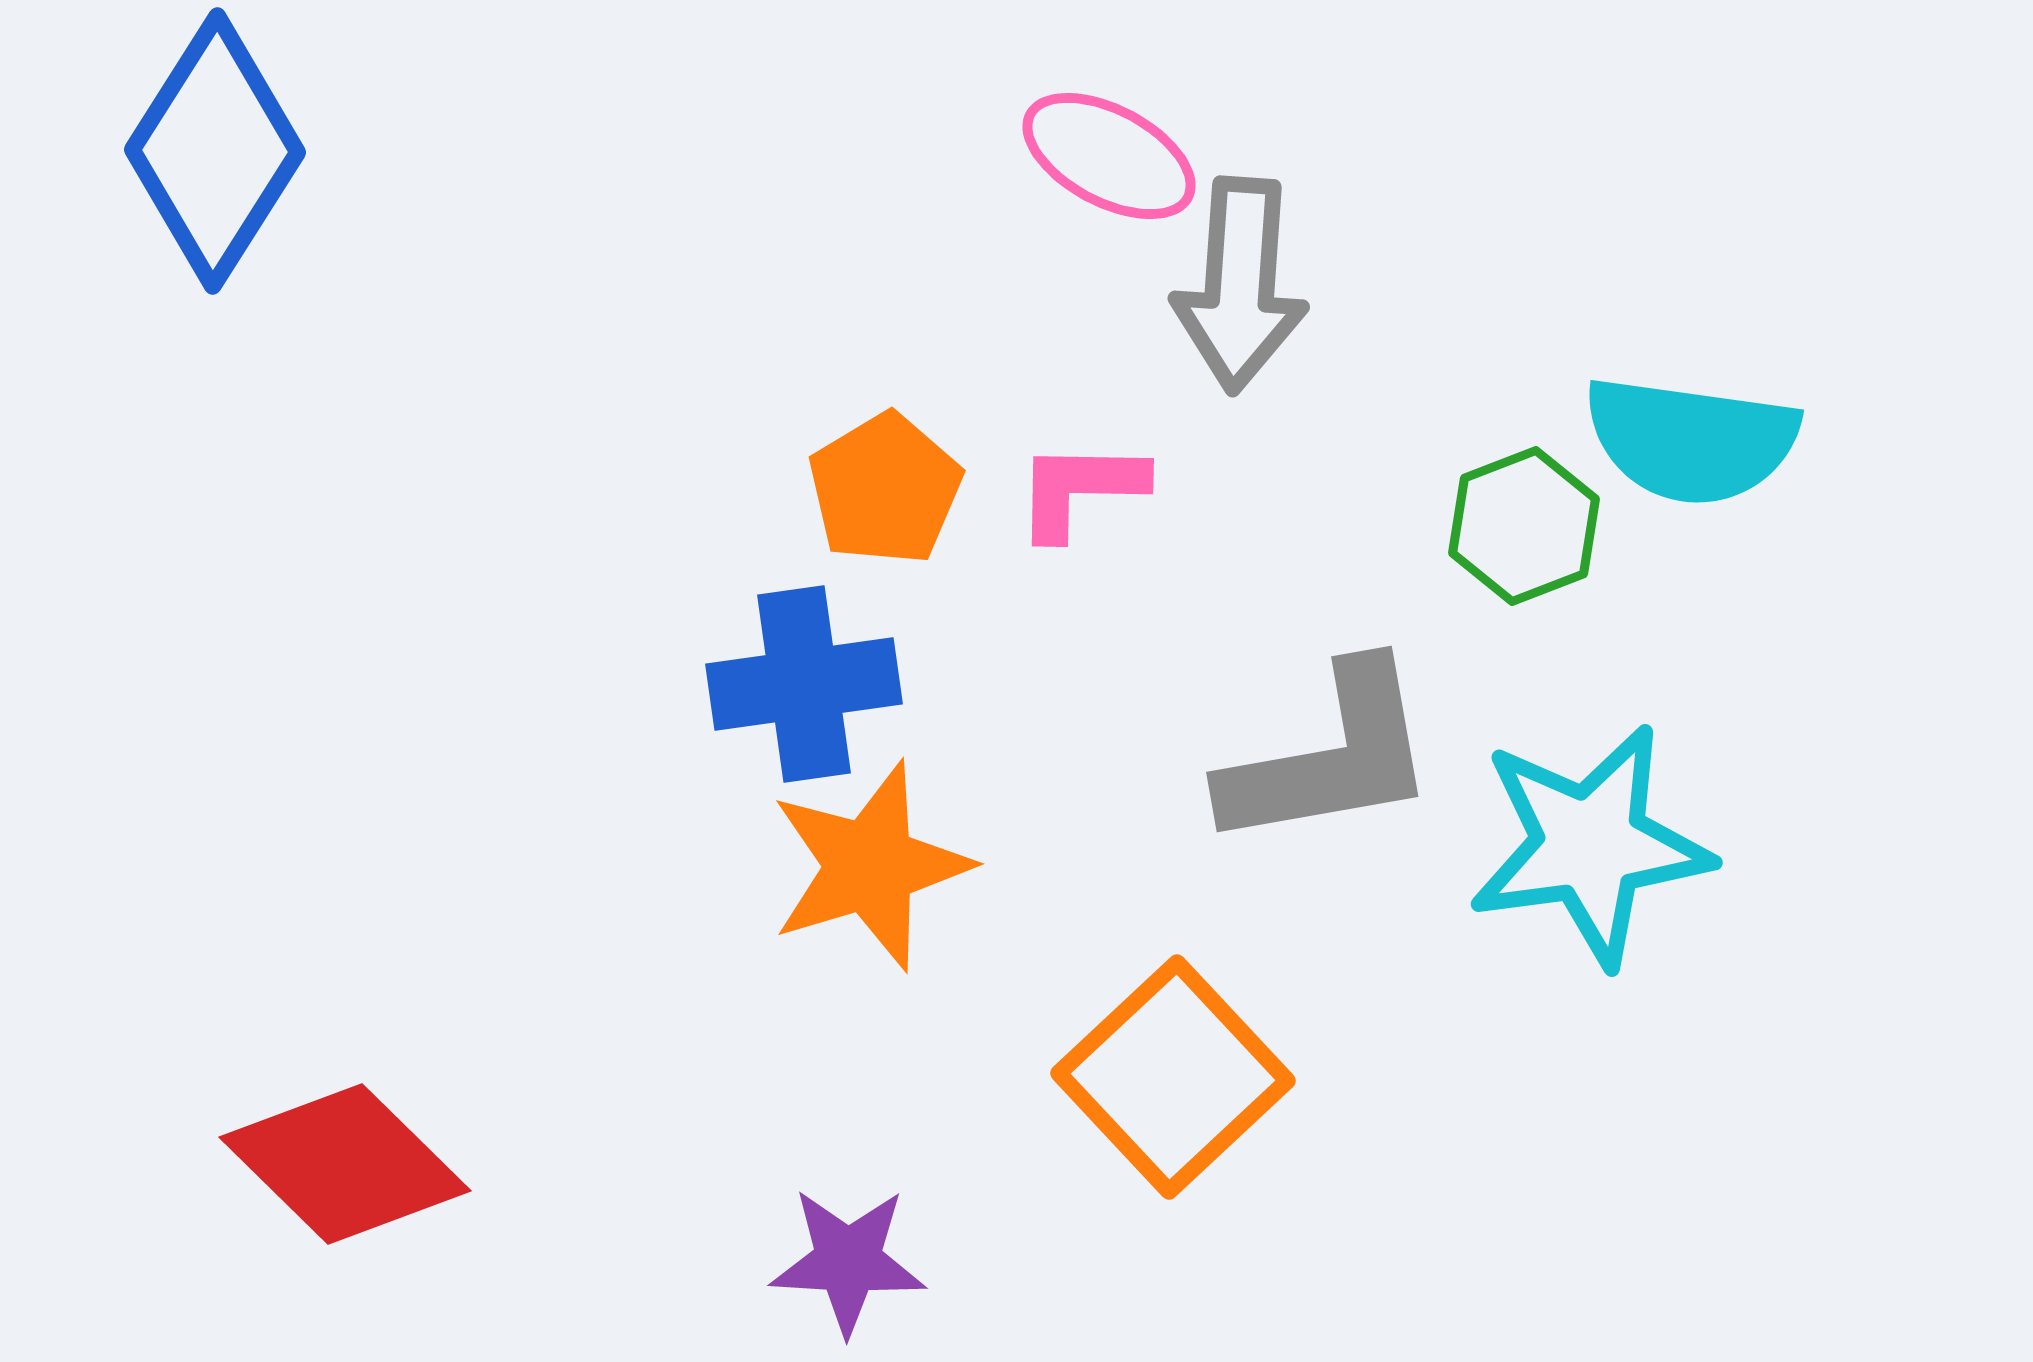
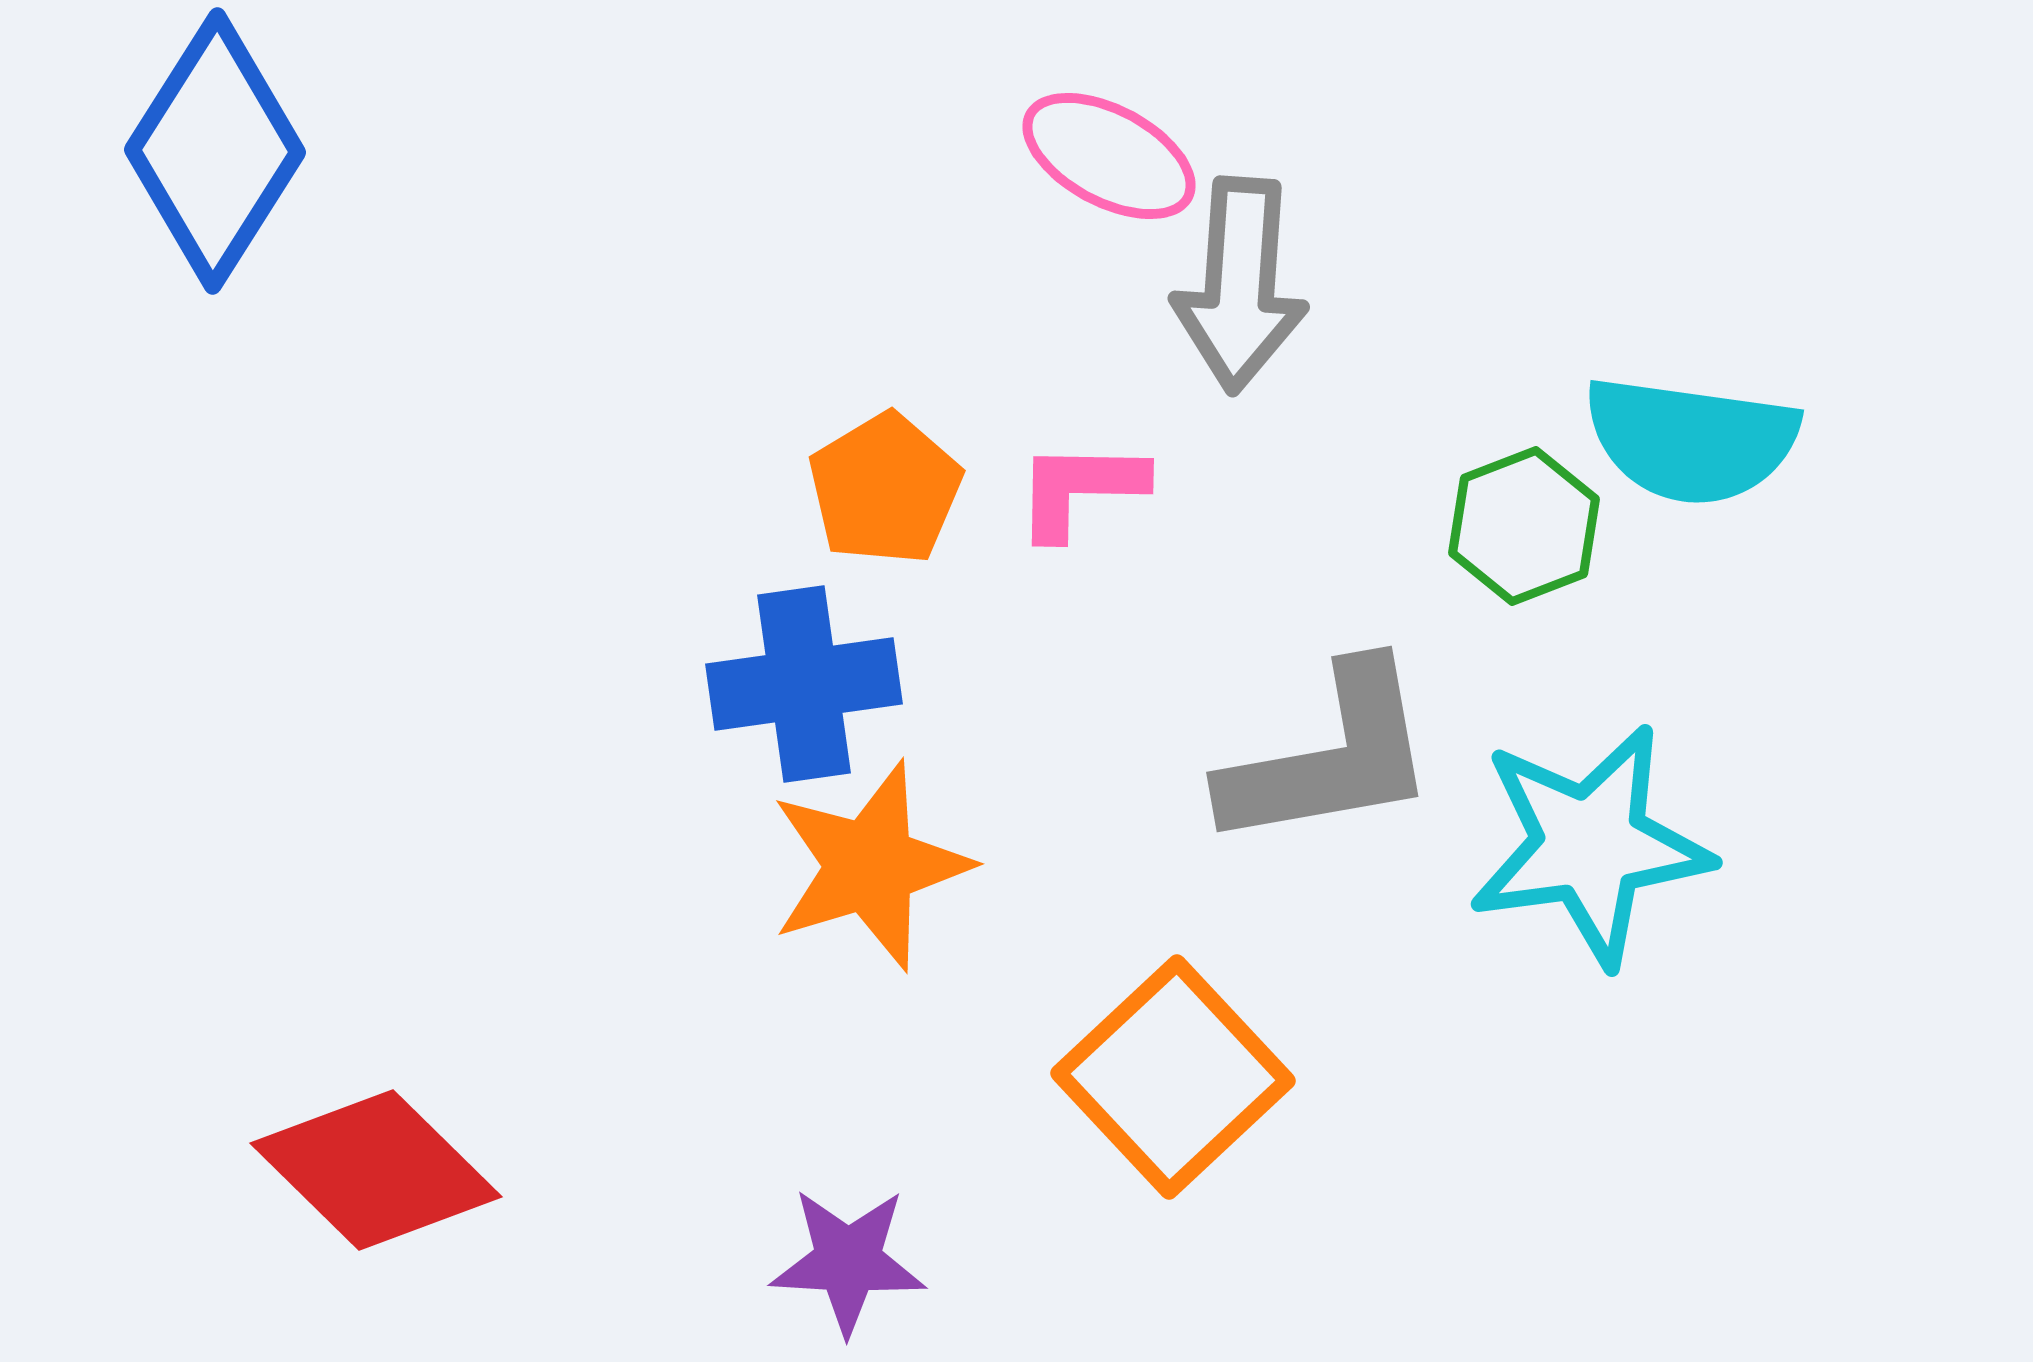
red diamond: moved 31 px right, 6 px down
